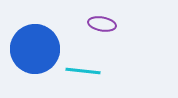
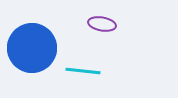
blue circle: moved 3 px left, 1 px up
